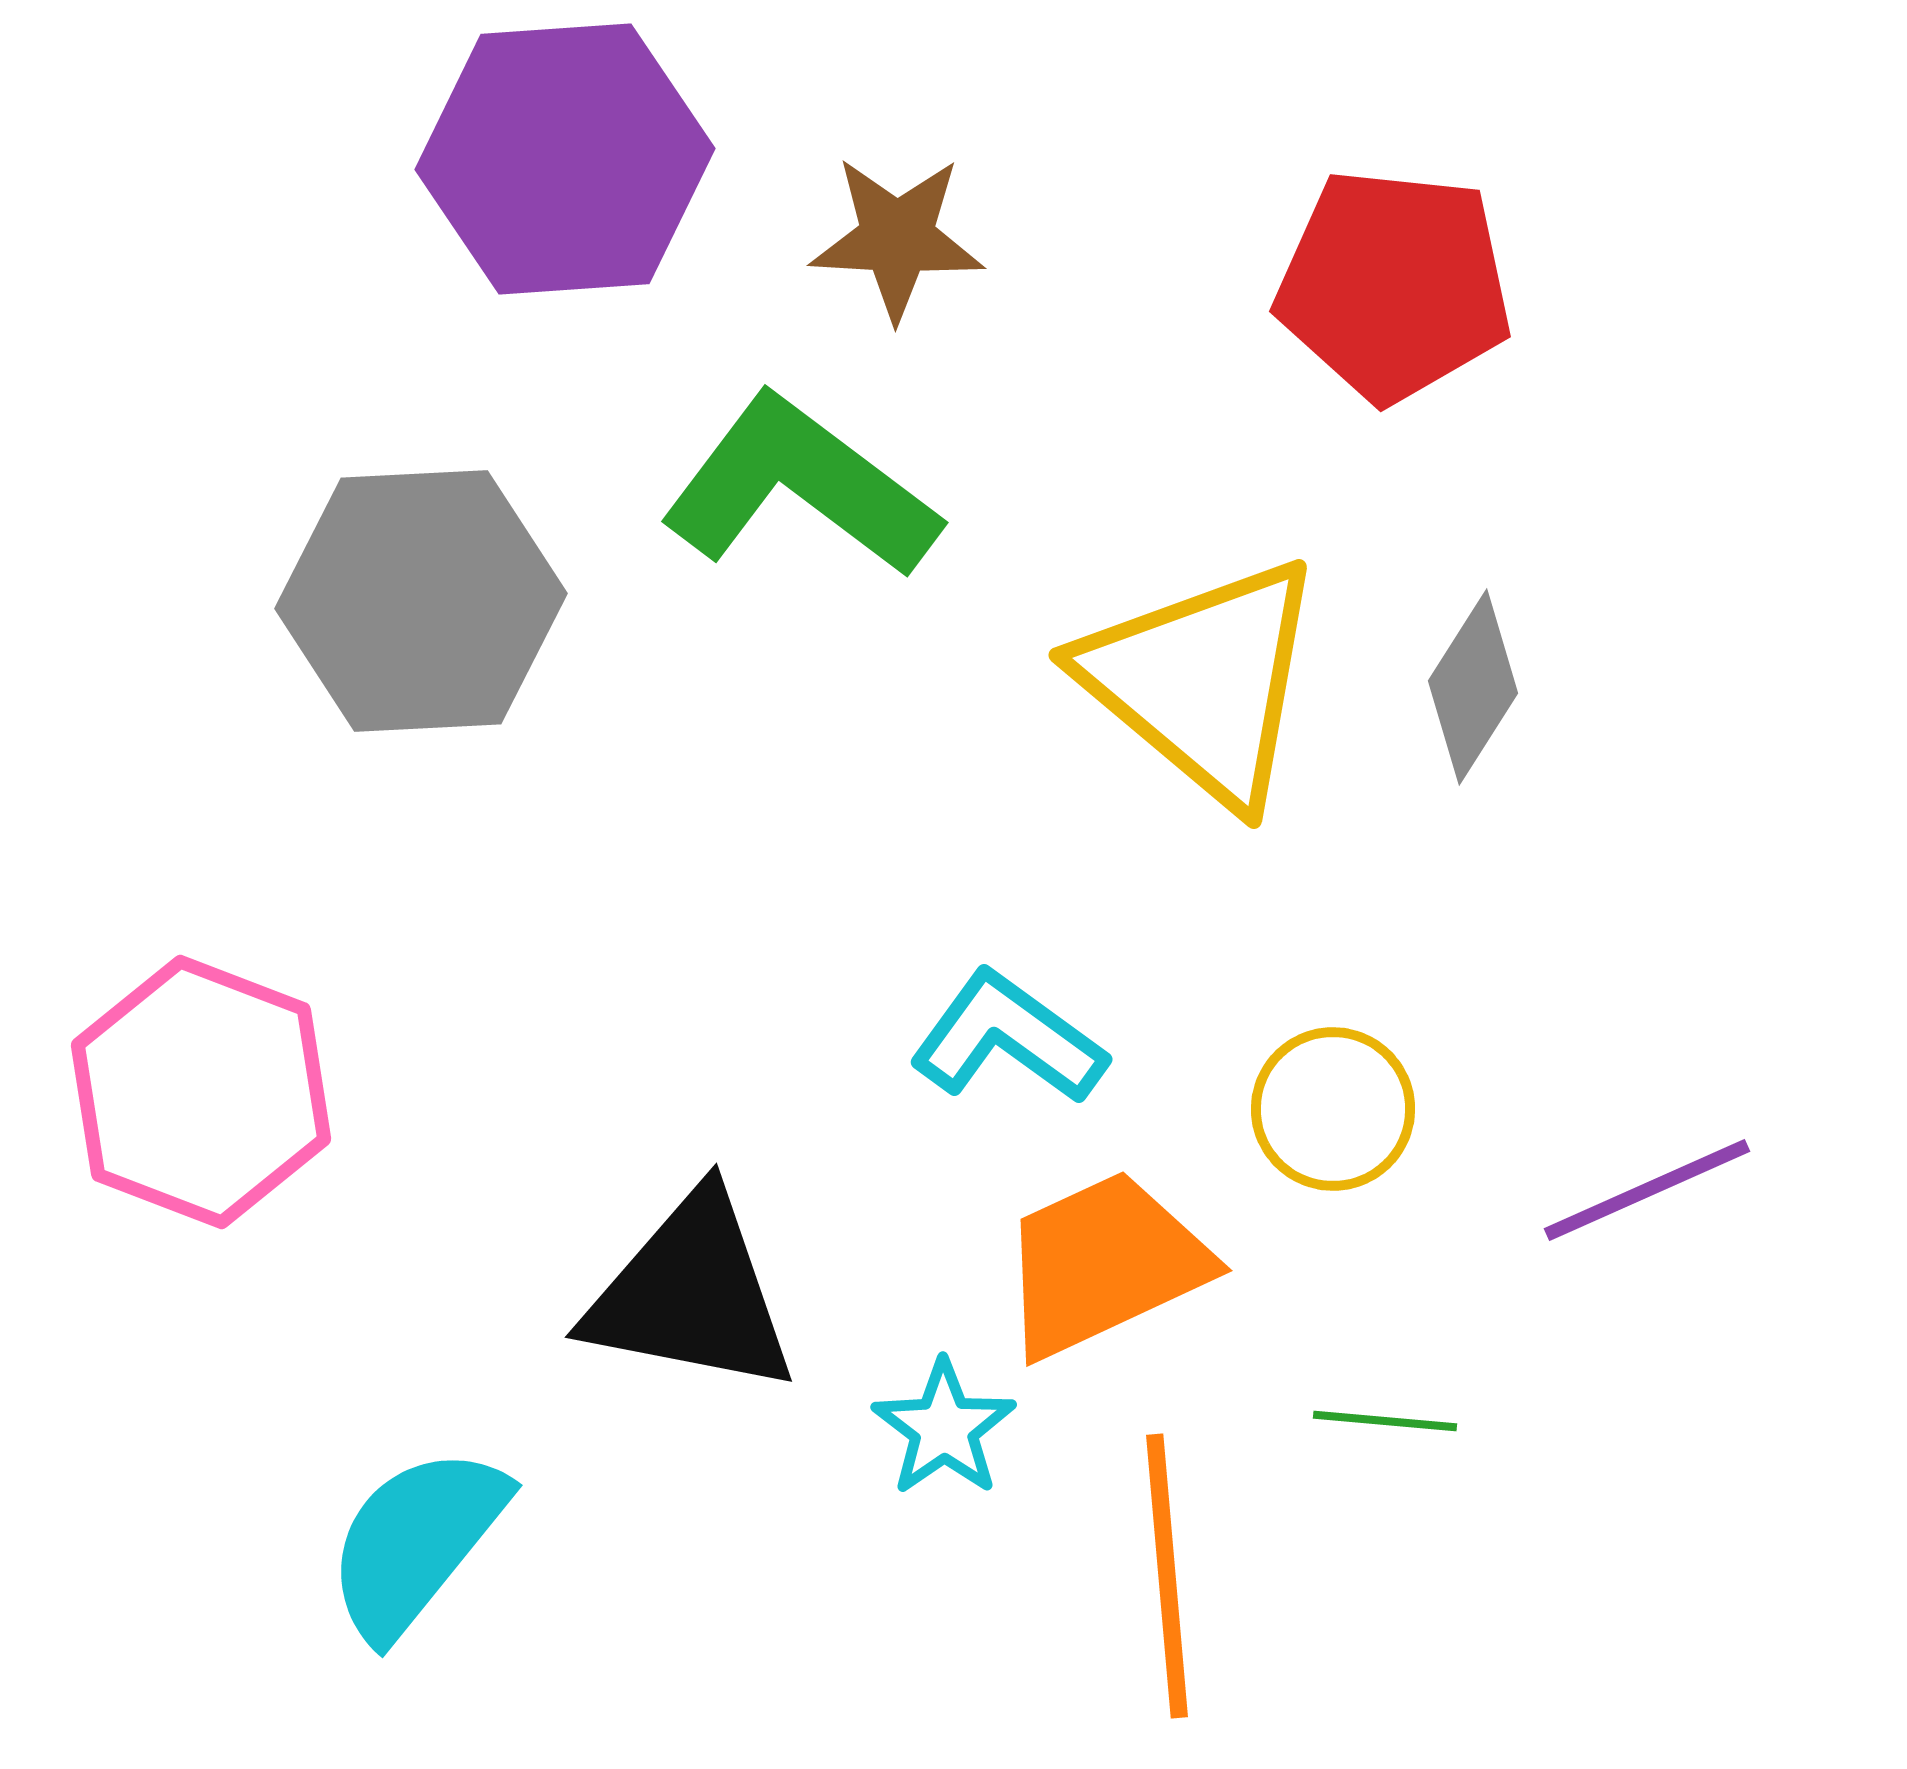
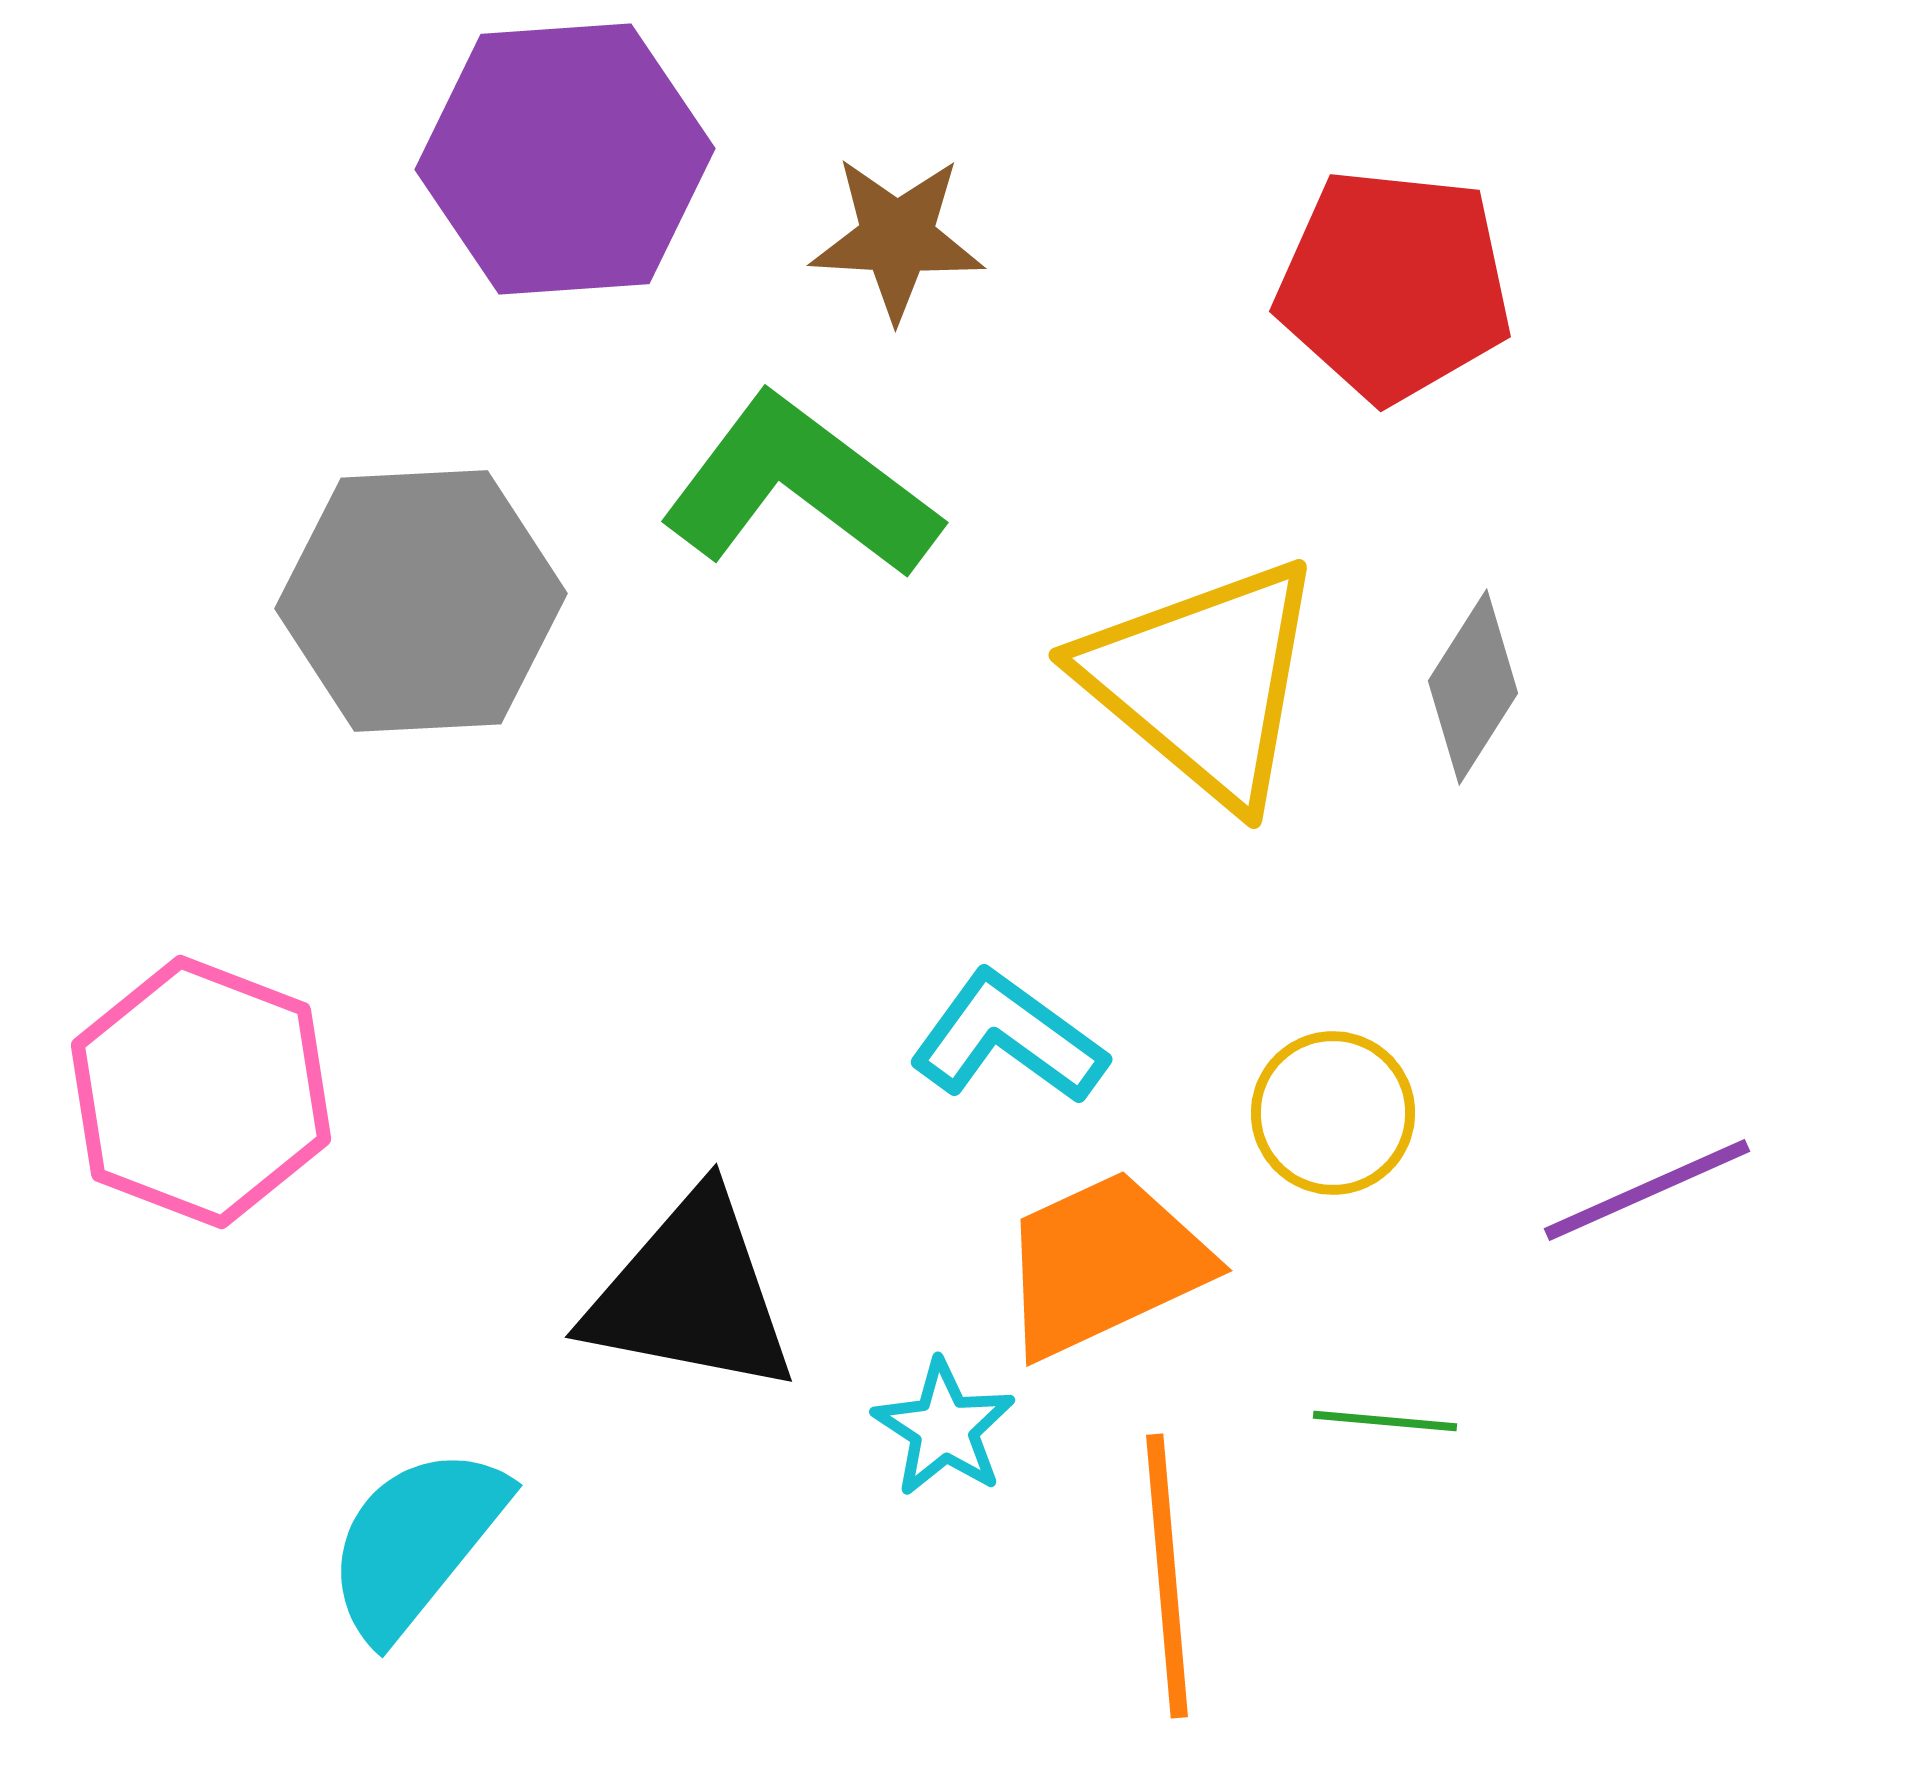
yellow circle: moved 4 px down
cyan star: rotated 4 degrees counterclockwise
